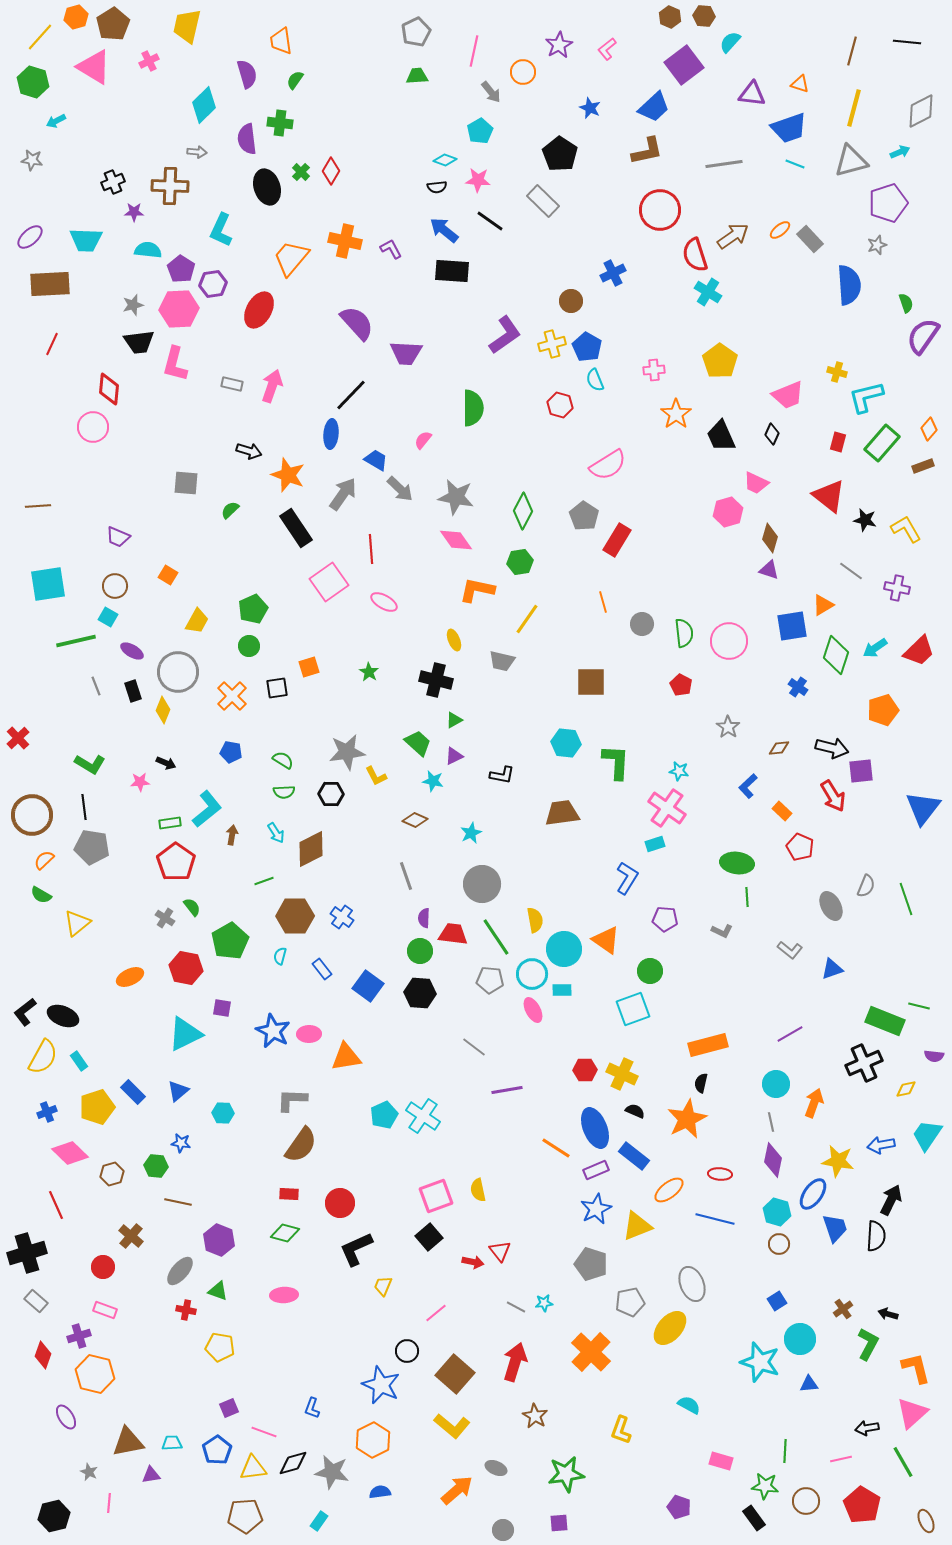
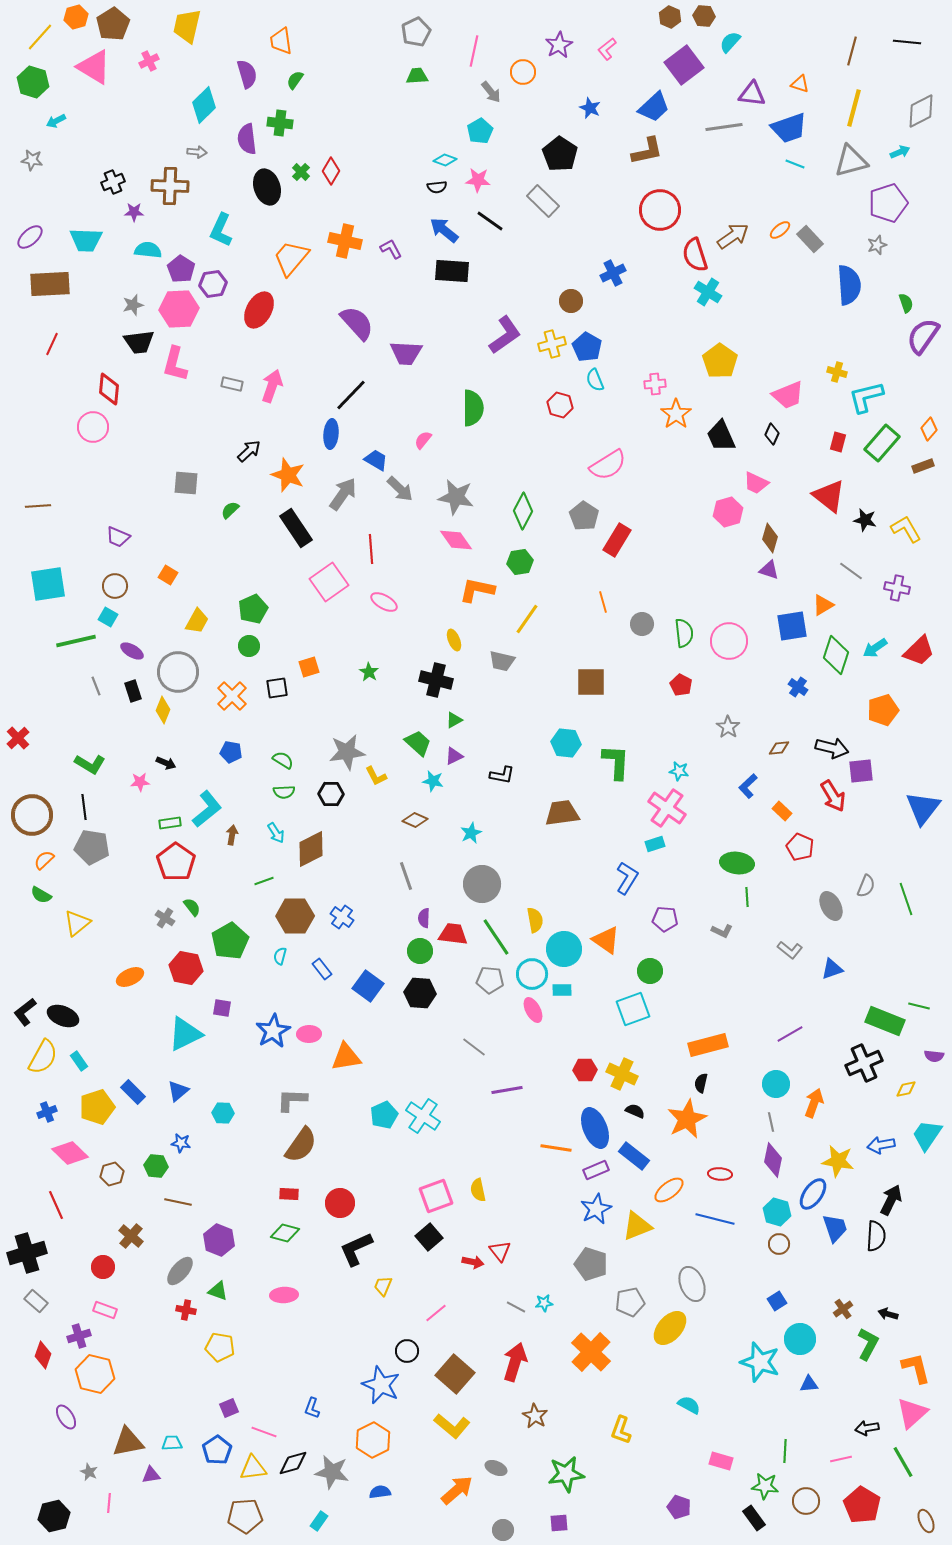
gray line at (724, 164): moved 37 px up
pink cross at (654, 370): moved 1 px right, 14 px down
black arrow at (249, 451): rotated 60 degrees counterclockwise
blue star at (273, 1031): rotated 16 degrees clockwise
orange line at (556, 1148): rotated 24 degrees counterclockwise
